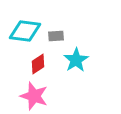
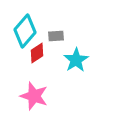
cyan diamond: rotated 56 degrees counterclockwise
red diamond: moved 1 px left, 11 px up
